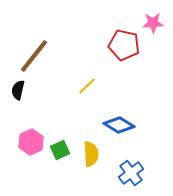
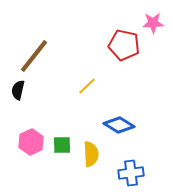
green square: moved 2 px right, 5 px up; rotated 24 degrees clockwise
blue cross: rotated 30 degrees clockwise
